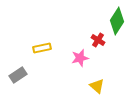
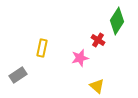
yellow rectangle: rotated 66 degrees counterclockwise
